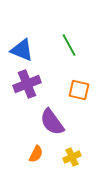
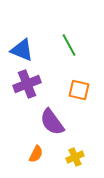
yellow cross: moved 3 px right
